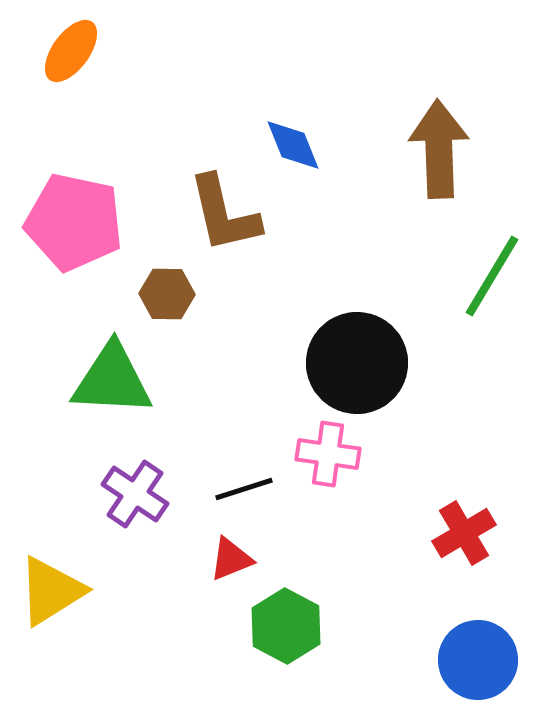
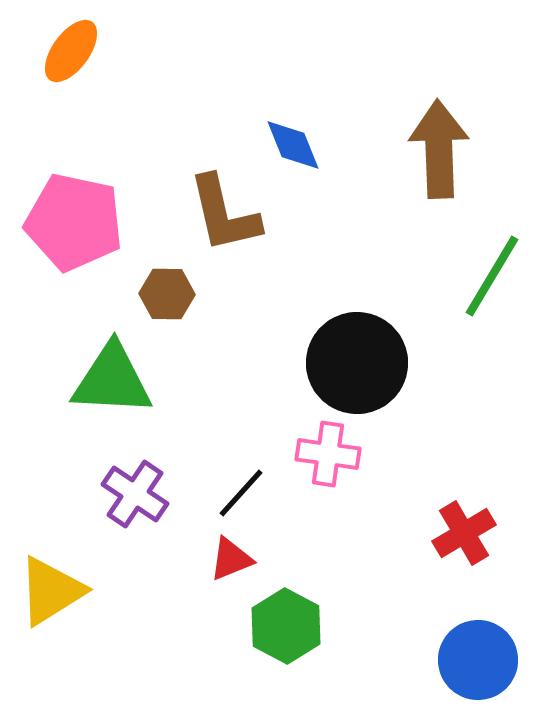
black line: moved 3 px left, 4 px down; rotated 30 degrees counterclockwise
